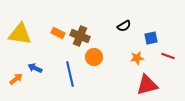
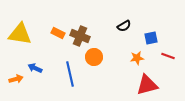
orange arrow: rotated 24 degrees clockwise
